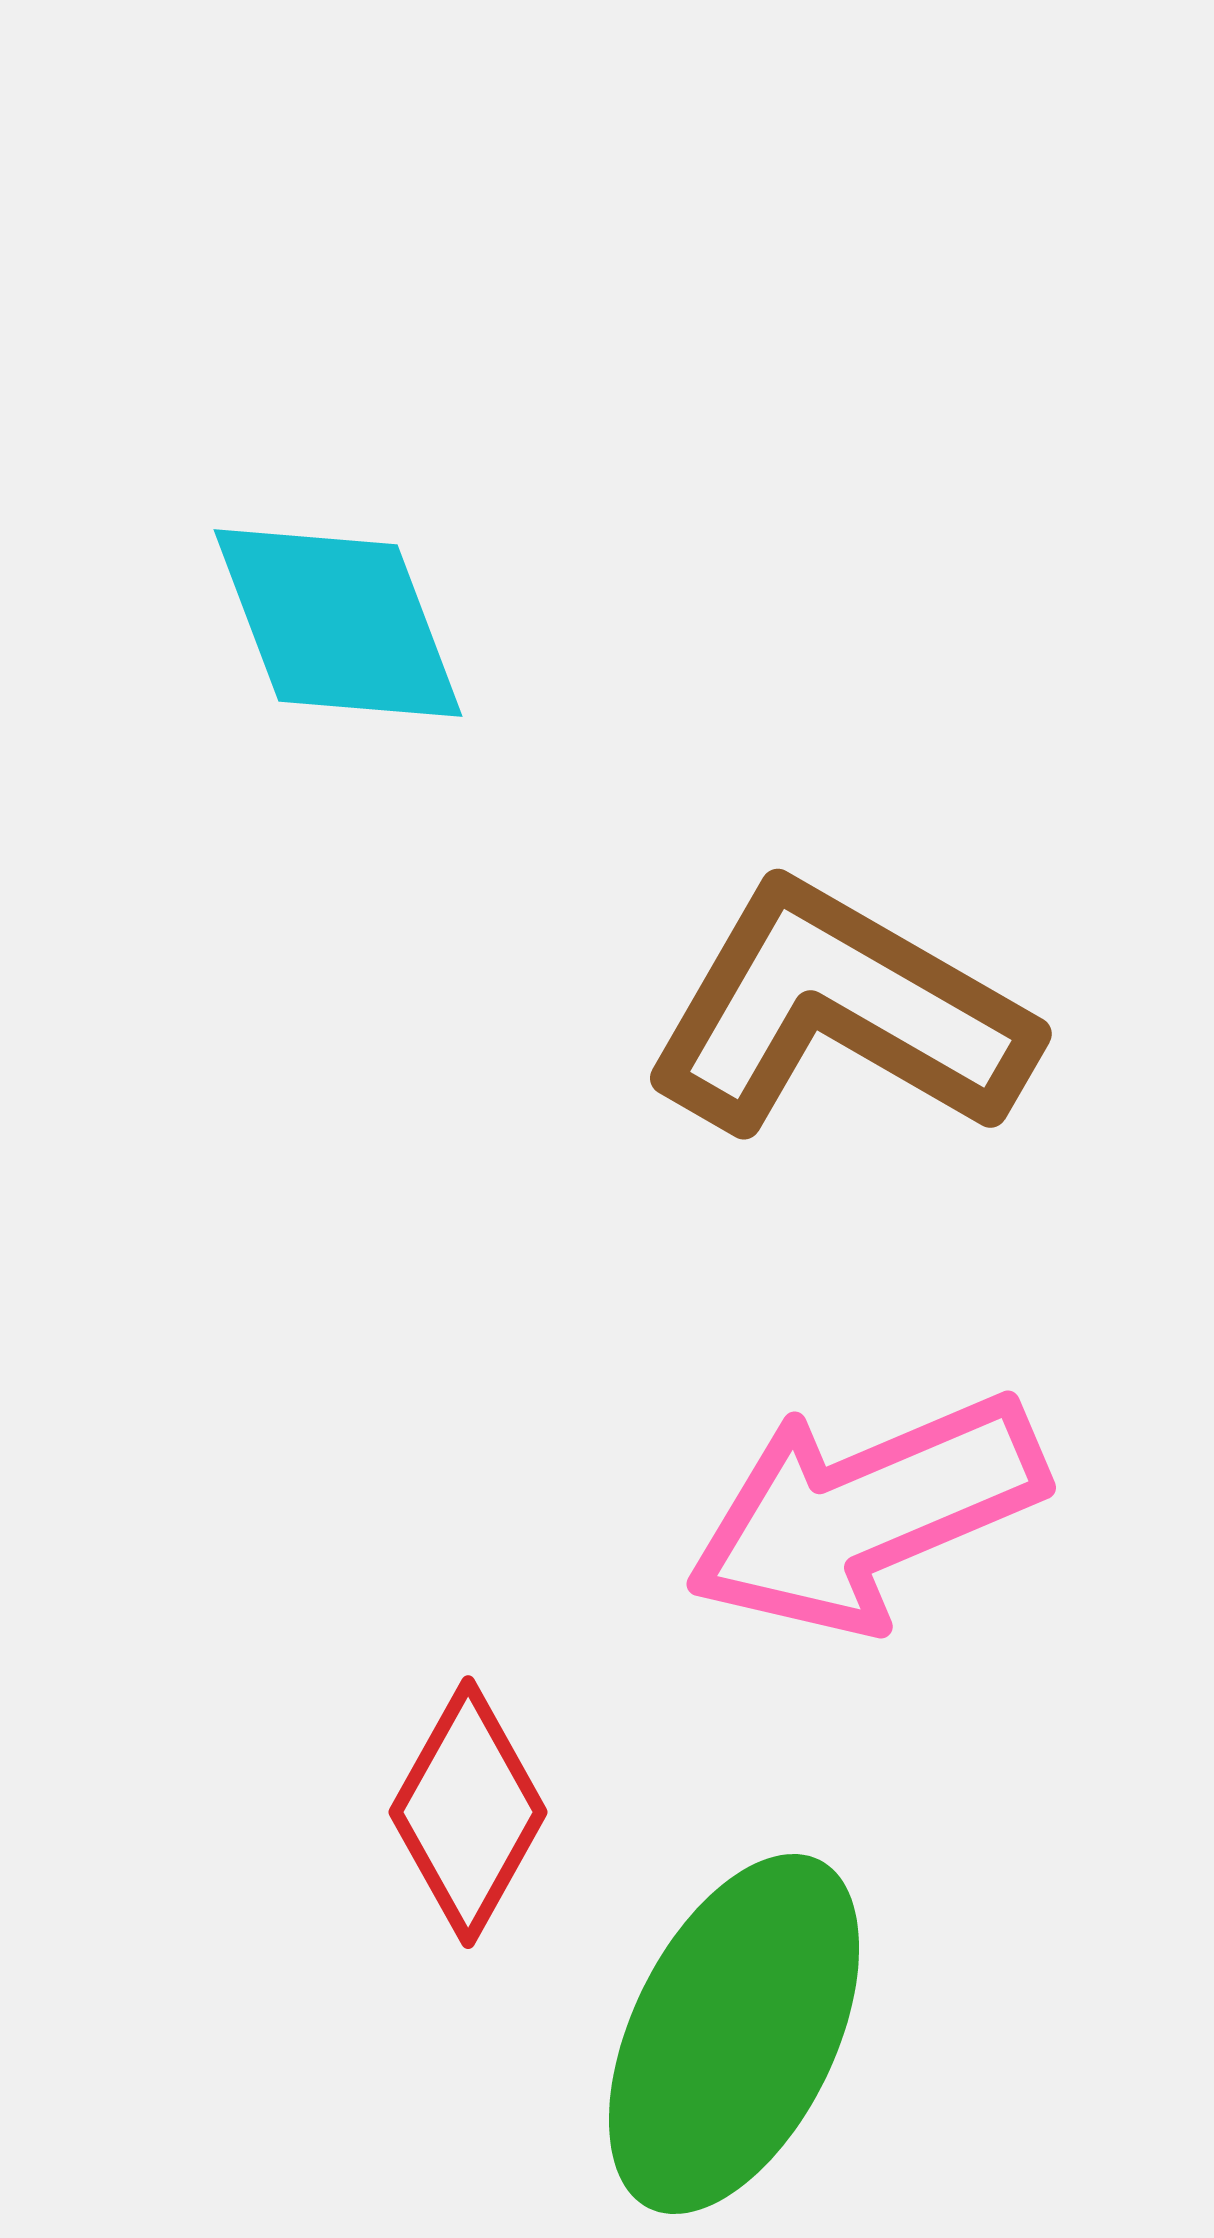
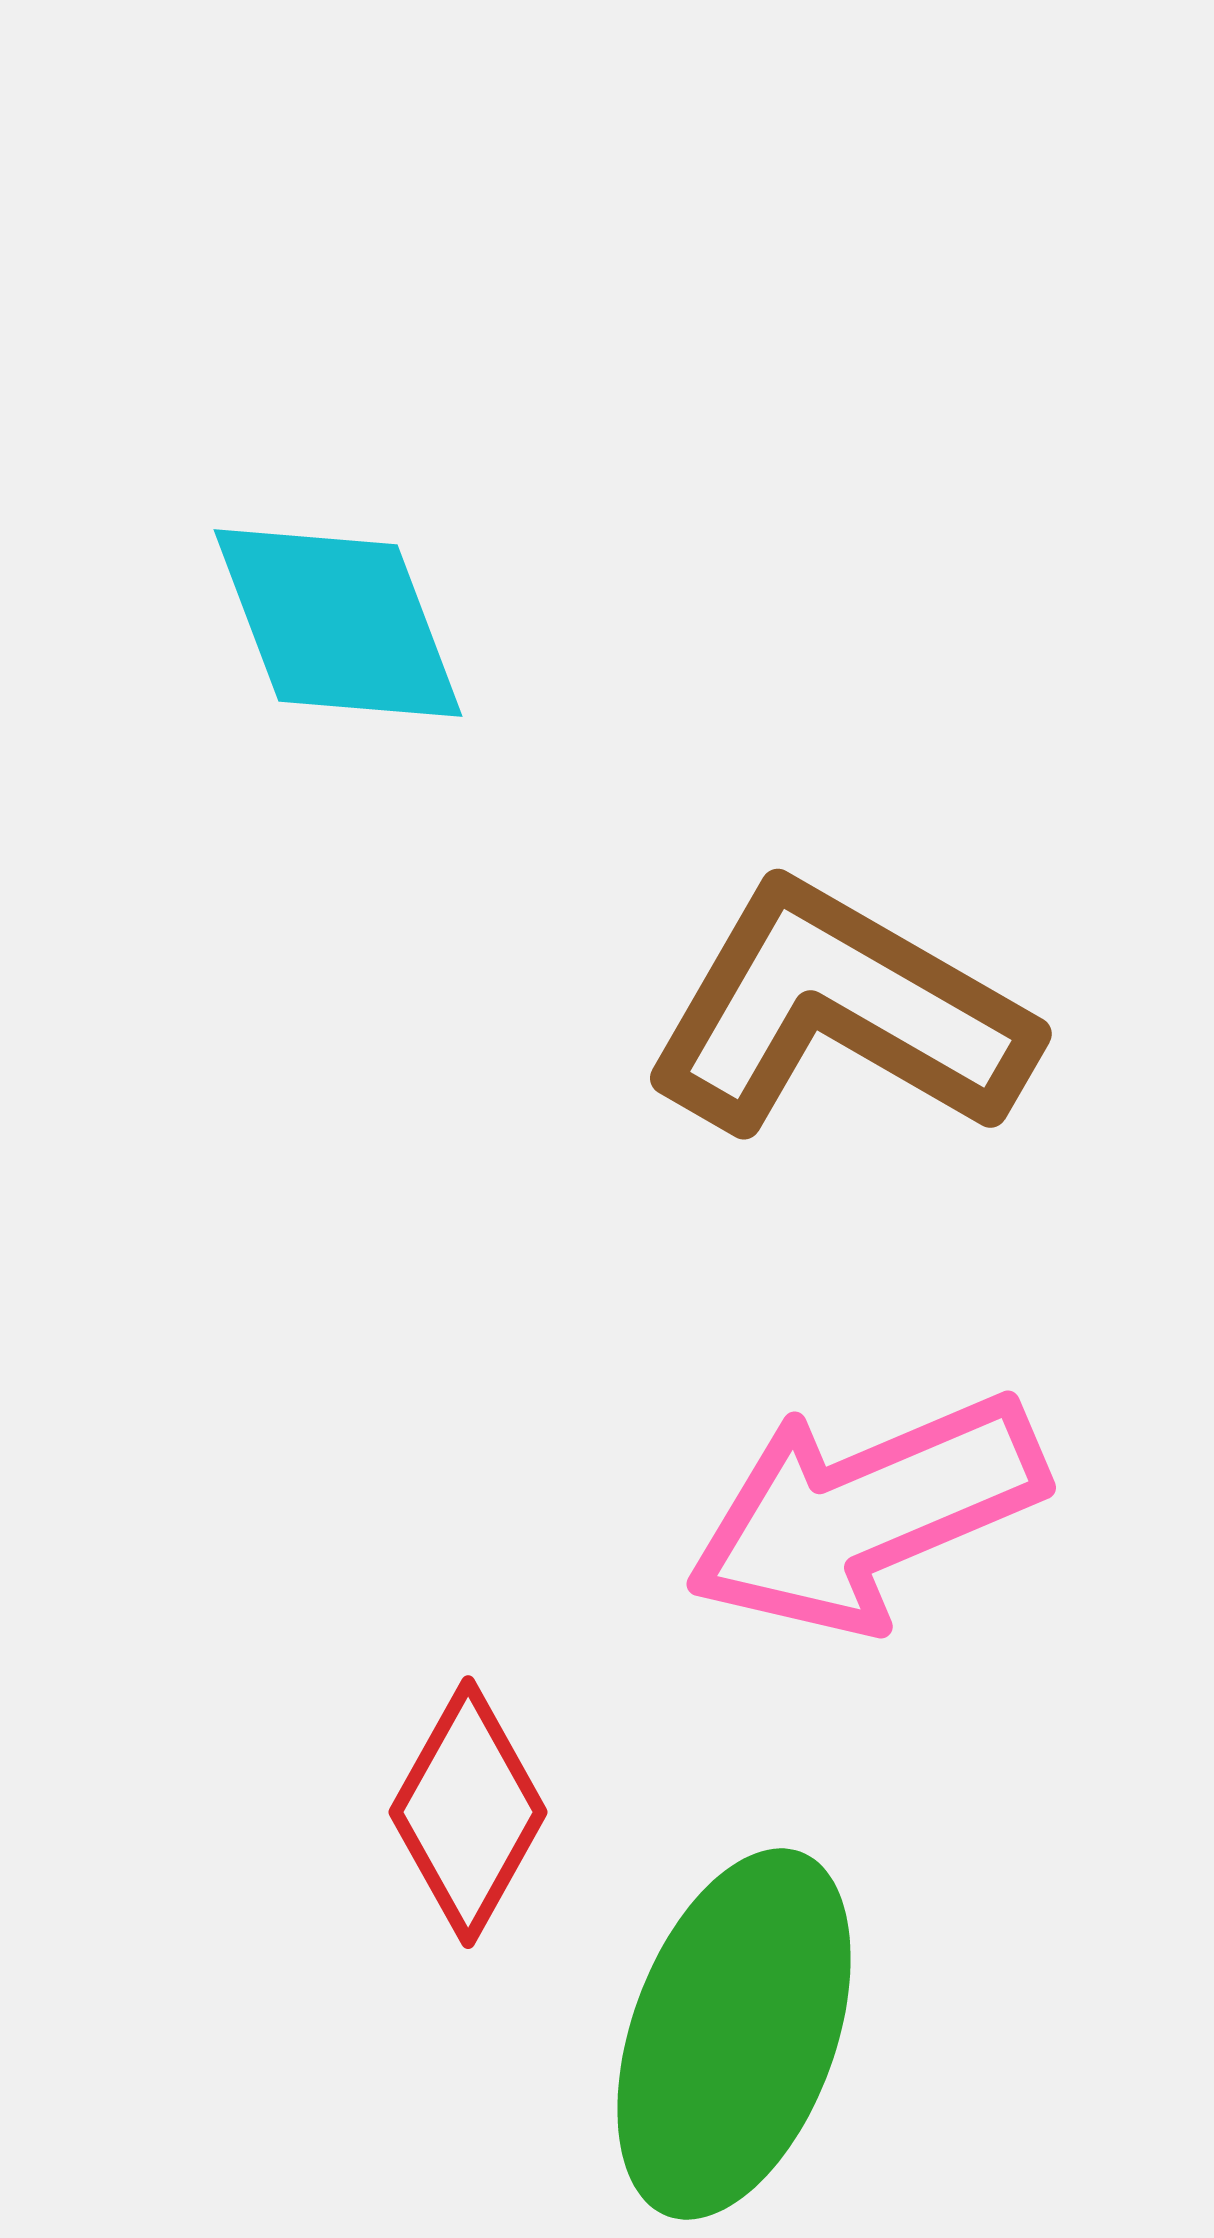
green ellipse: rotated 6 degrees counterclockwise
